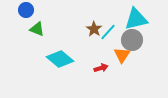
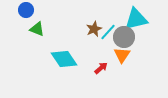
brown star: rotated 14 degrees clockwise
gray circle: moved 8 px left, 3 px up
cyan diamond: moved 4 px right; rotated 16 degrees clockwise
red arrow: rotated 24 degrees counterclockwise
